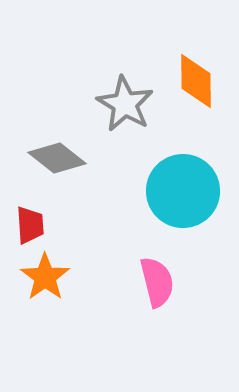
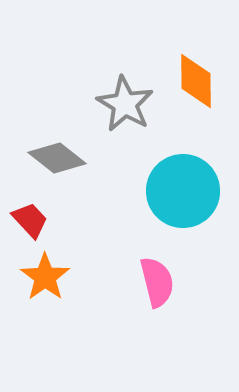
red trapezoid: moved 5 px up; rotated 39 degrees counterclockwise
